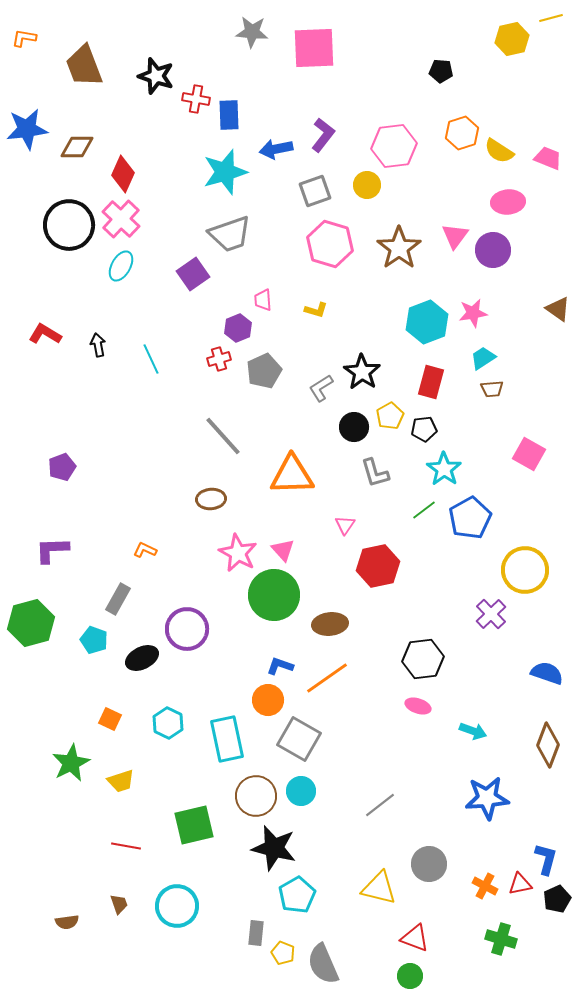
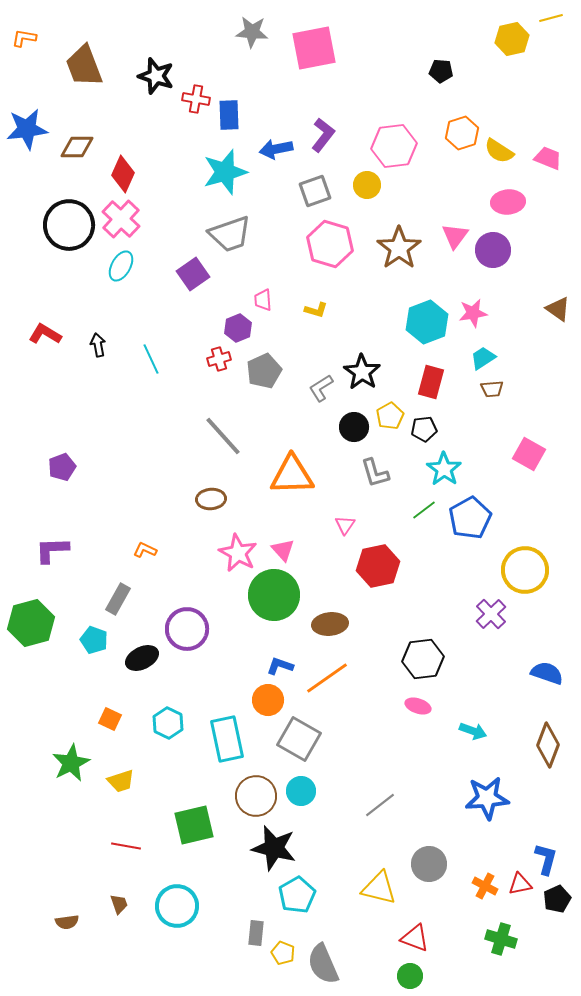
pink square at (314, 48): rotated 9 degrees counterclockwise
